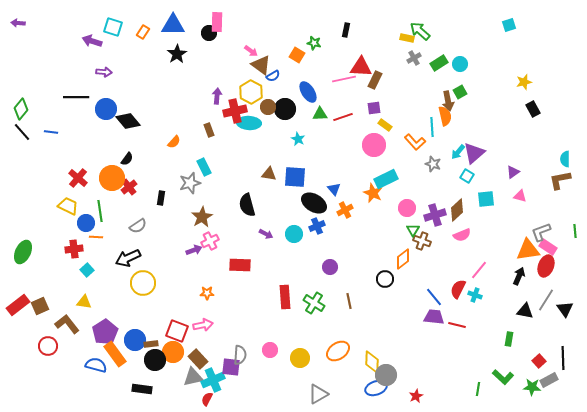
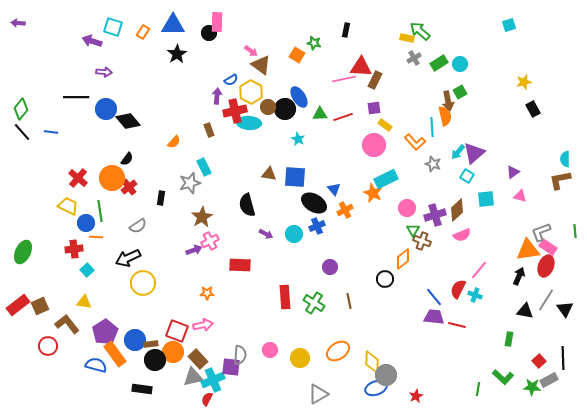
blue semicircle at (273, 76): moved 42 px left, 4 px down
blue ellipse at (308, 92): moved 9 px left, 5 px down
